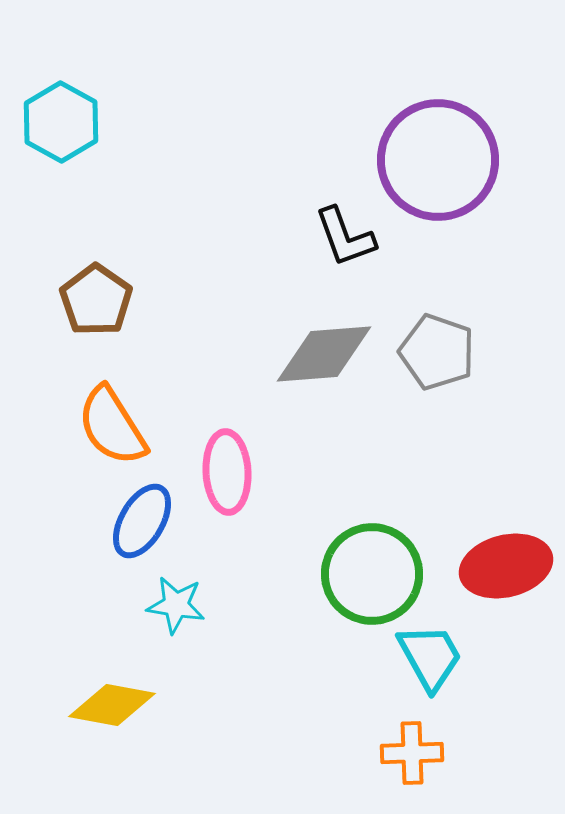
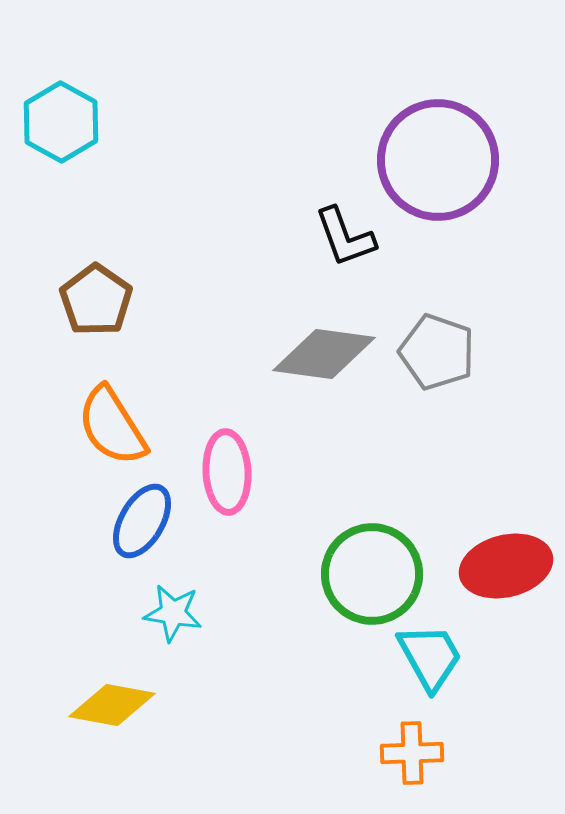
gray diamond: rotated 12 degrees clockwise
cyan star: moved 3 px left, 8 px down
